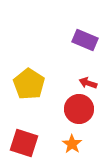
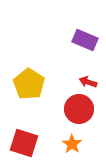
red arrow: moved 1 px up
